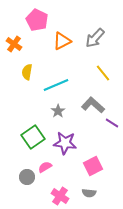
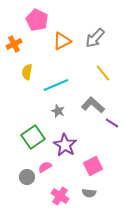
orange cross: rotated 28 degrees clockwise
gray star: rotated 16 degrees counterclockwise
purple star: moved 2 px down; rotated 25 degrees clockwise
